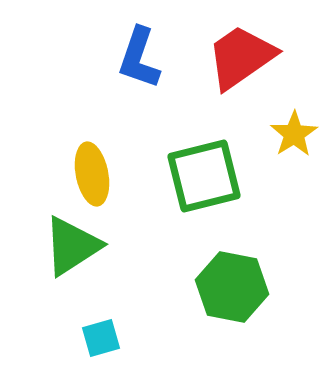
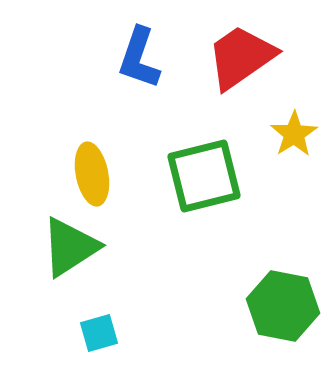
green triangle: moved 2 px left, 1 px down
green hexagon: moved 51 px right, 19 px down
cyan square: moved 2 px left, 5 px up
